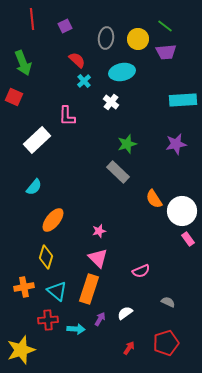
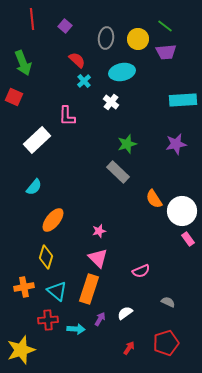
purple square: rotated 24 degrees counterclockwise
